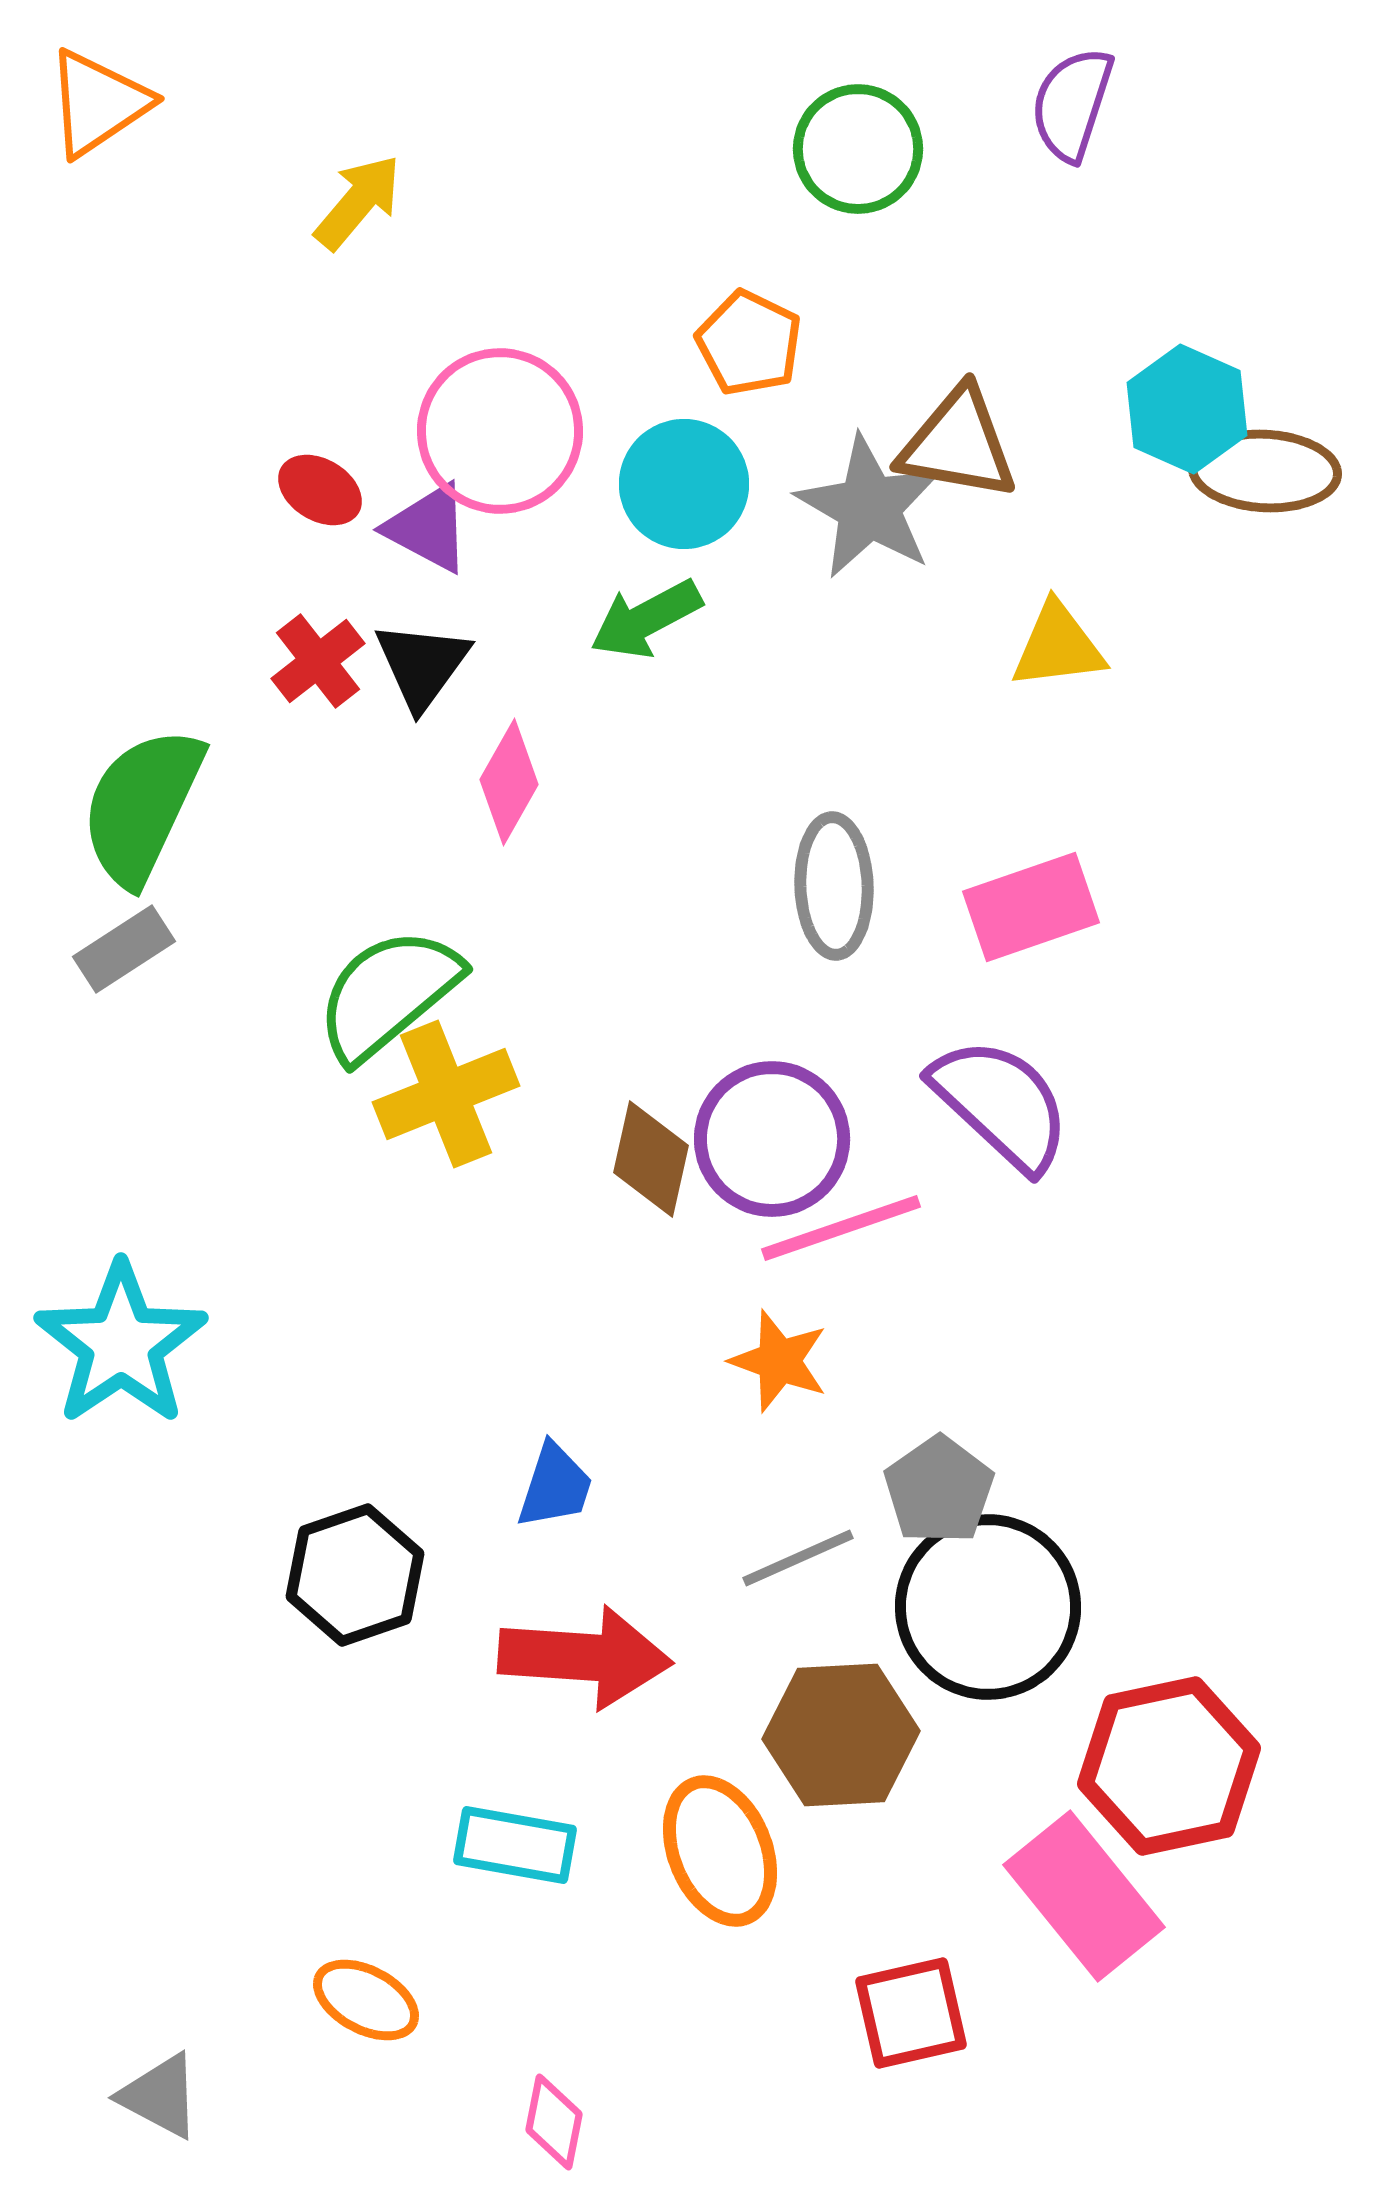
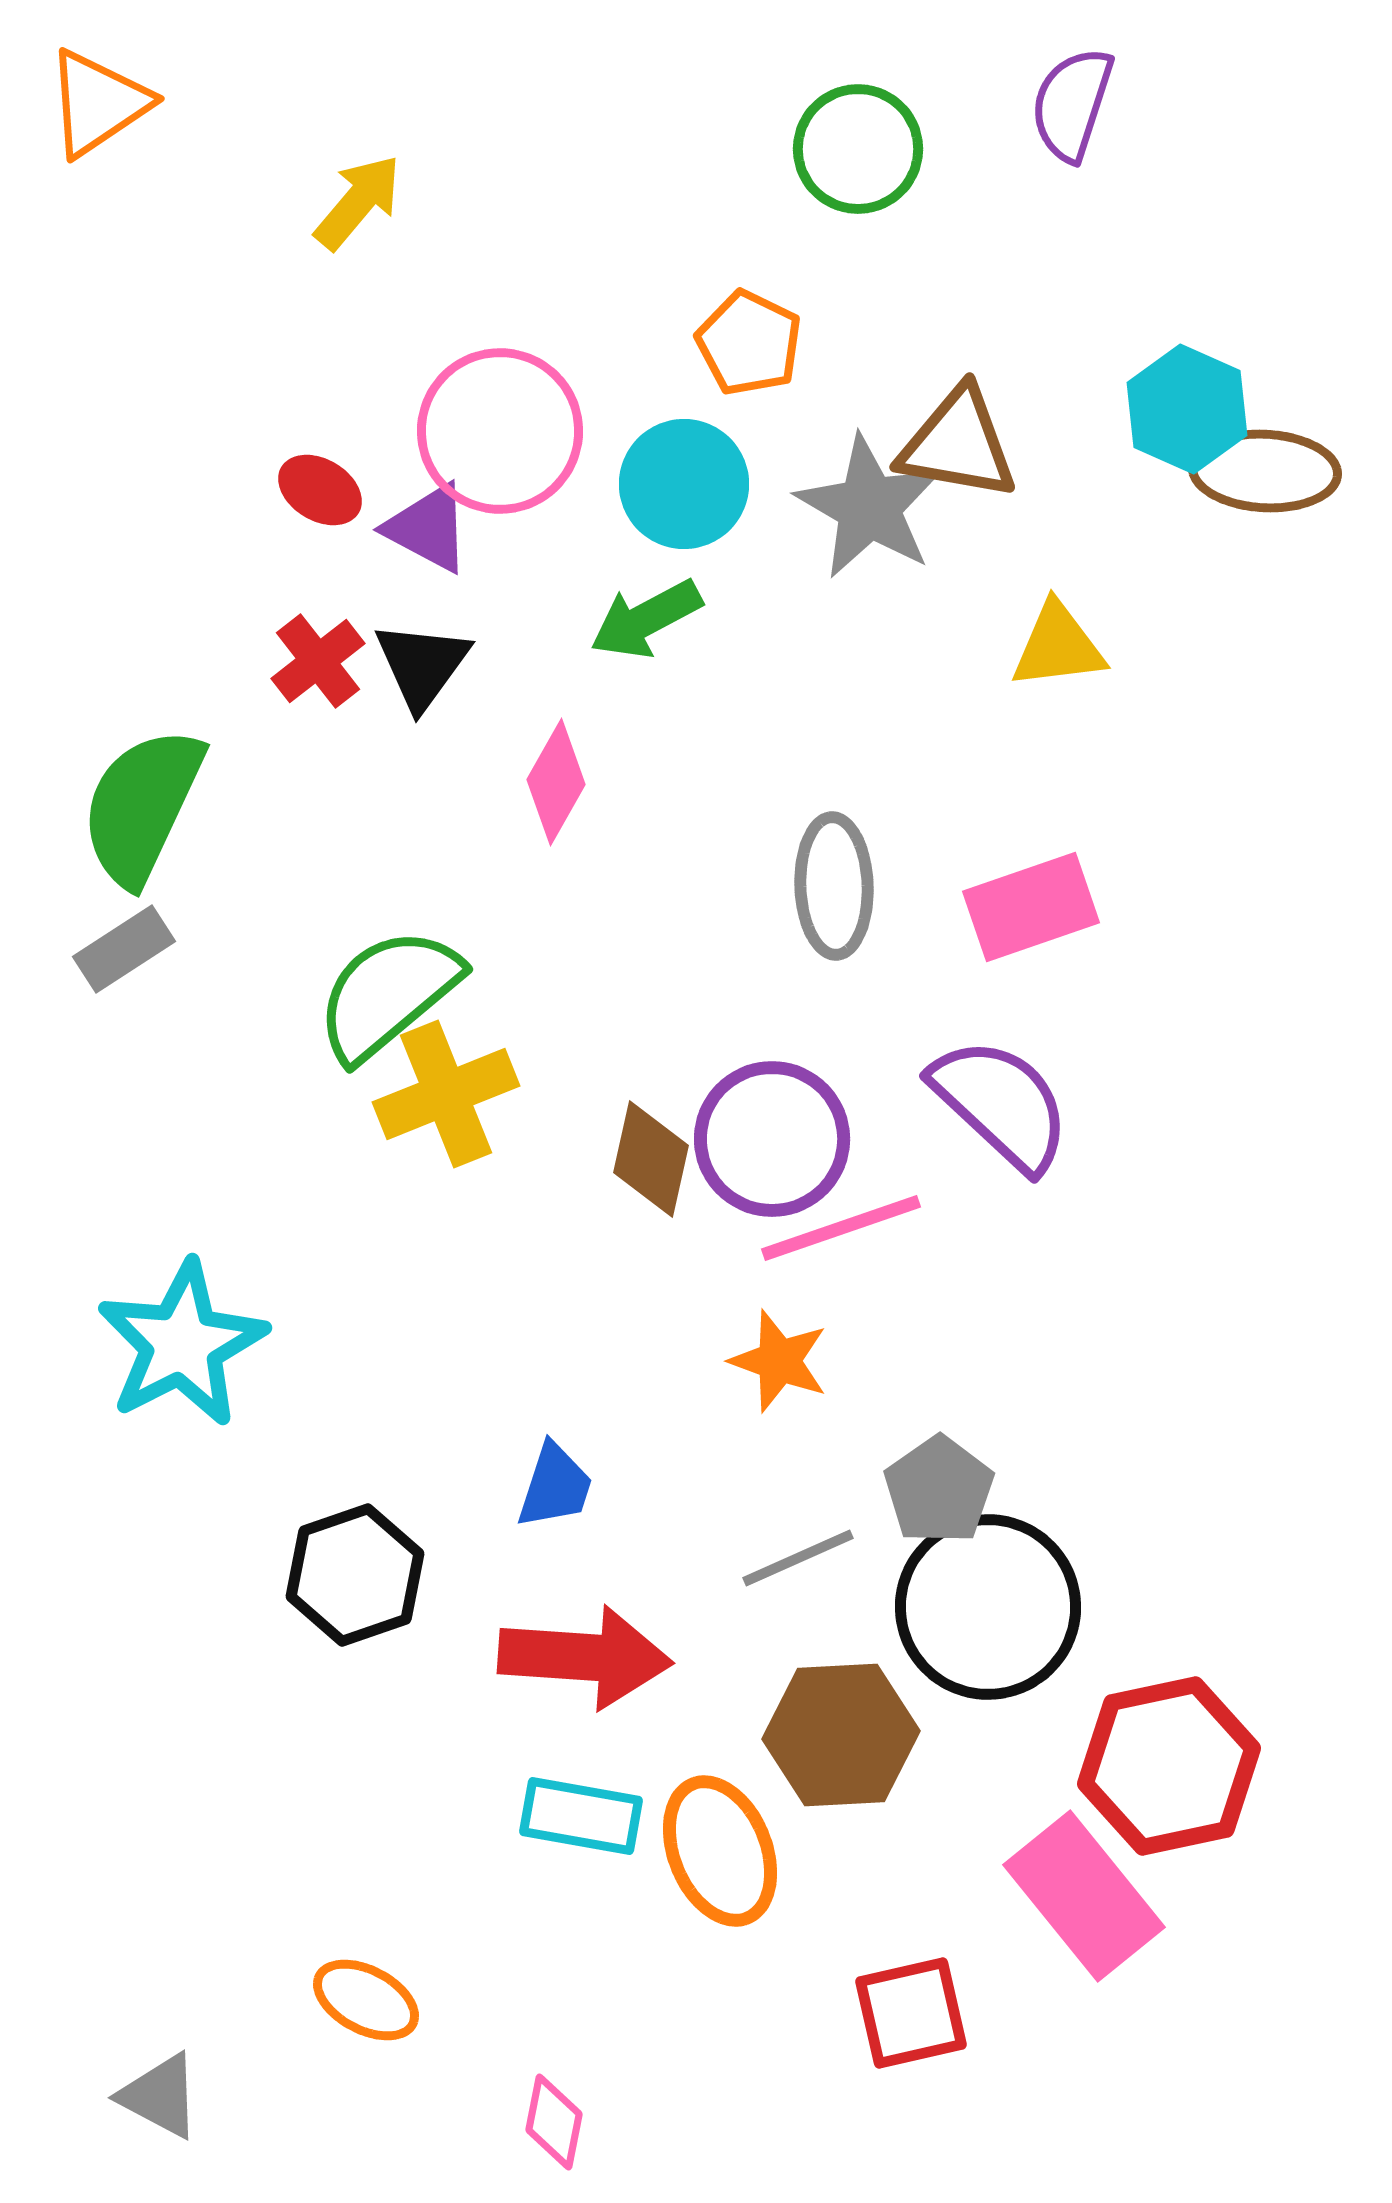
pink diamond at (509, 782): moved 47 px right
cyan star at (121, 1344): moved 61 px right; rotated 7 degrees clockwise
cyan rectangle at (515, 1845): moved 66 px right, 29 px up
